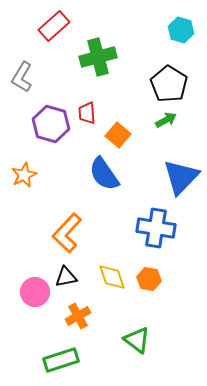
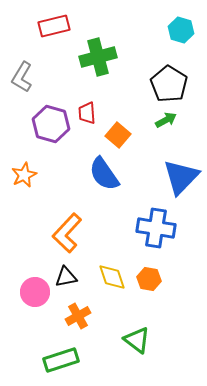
red rectangle: rotated 28 degrees clockwise
